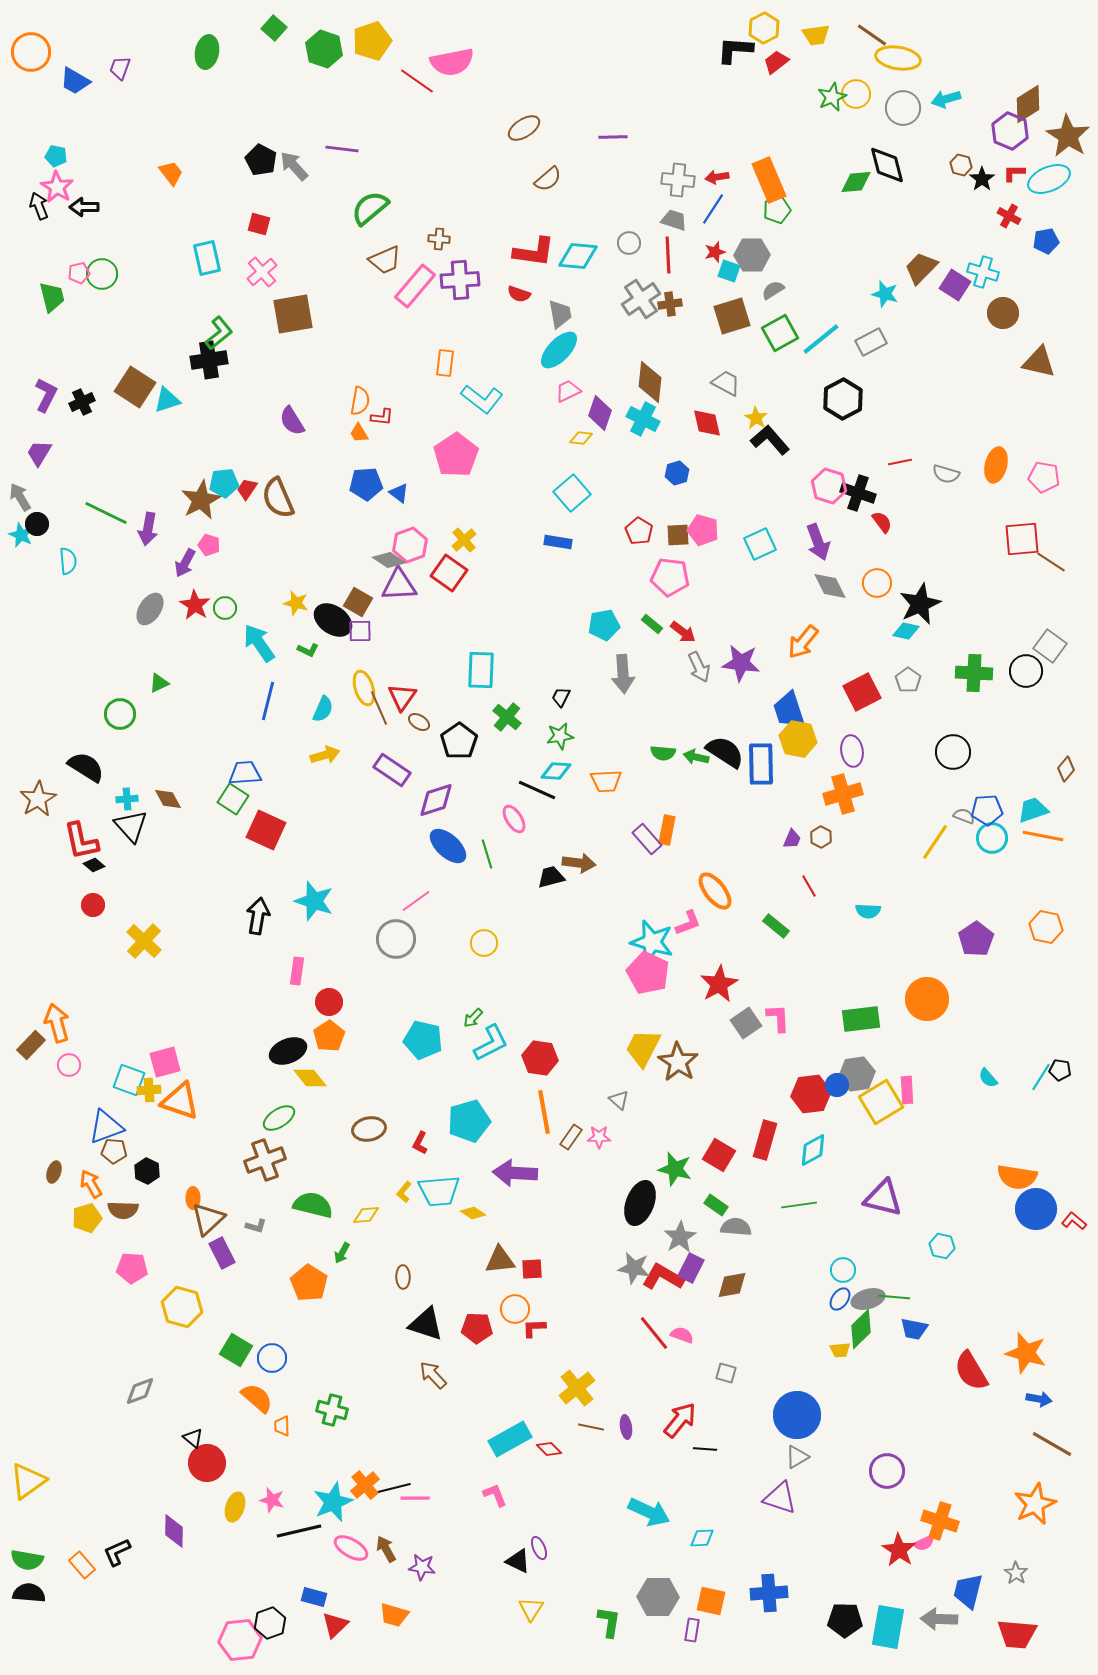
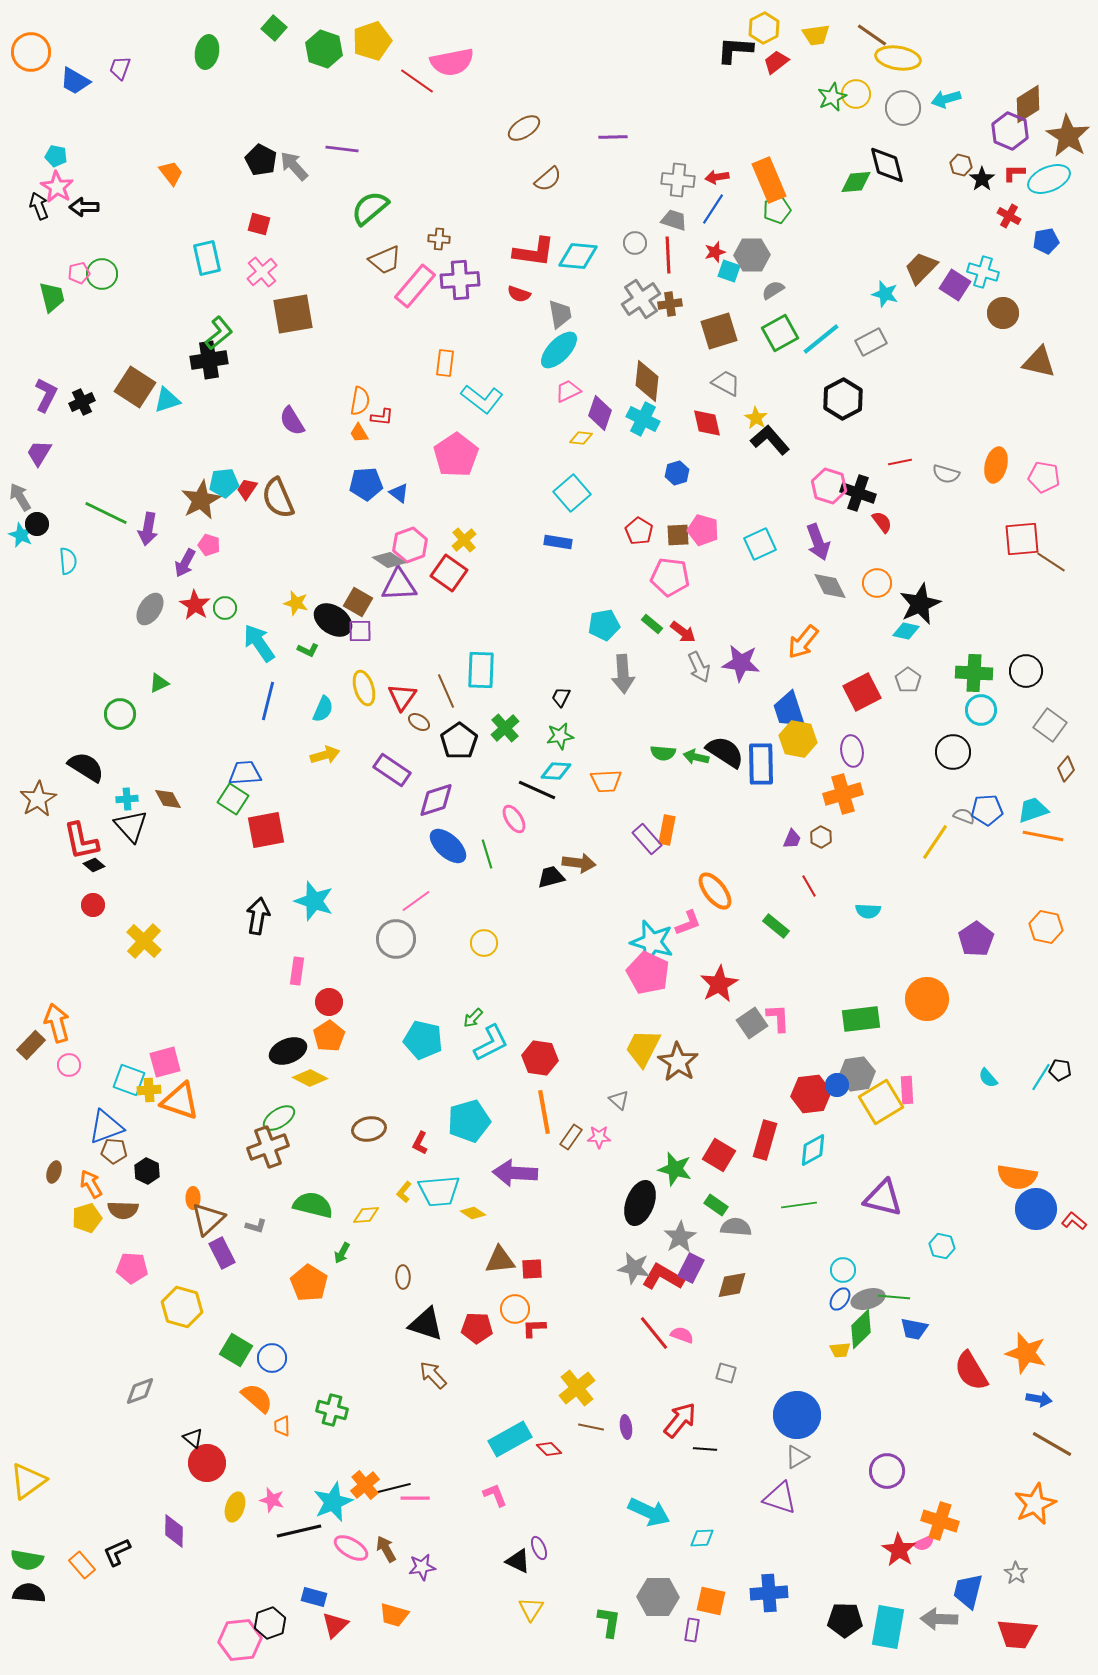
gray circle at (629, 243): moved 6 px right
brown square at (732, 316): moved 13 px left, 15 px down
brown diamond at (650, 382): moved 3 px left, 1 px up
gray square at (1050, 646): moved 79 px down
brown line at (379, 708): moved 67 px right, 17 px up
green cross at (507, 717): moved 2 px left, 11 px down; rotated 8 degrees clockwise
red square at (266, 830): rotated 36 degrees counterclockwise
cyan circle at (992, 838): moved 11 px left, 128 px up
gray square at (746, 1023): moved 6 px right
yellow diamond at (310, 1078): rotated 24 degrees counterclockwise
brown cross at (265, 1160): moved 3 px right, 13 px up
purple star at (422, 1567): rotated 16 degrees counterclockwise
